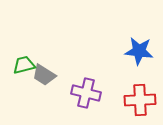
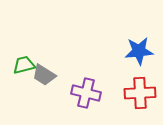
blue star: rotated 12 degrees counterclockwise
red cross: moved 7 px up
